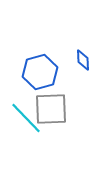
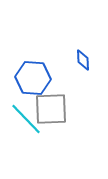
blue hexagon: moved 7 px left, 6 px down; rotated 20 degrees clockwise
cyan line: moved 1 px down
